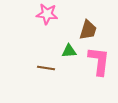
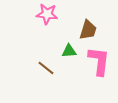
brown line: rotated 30 degrees clockwise
